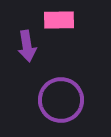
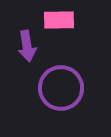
purple circle: moved 12 px up
